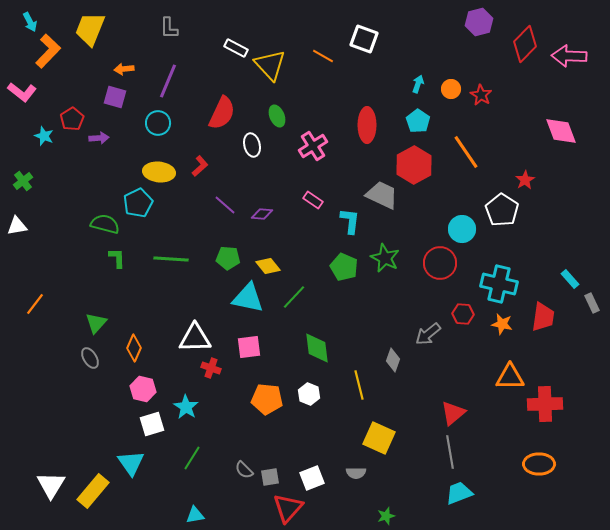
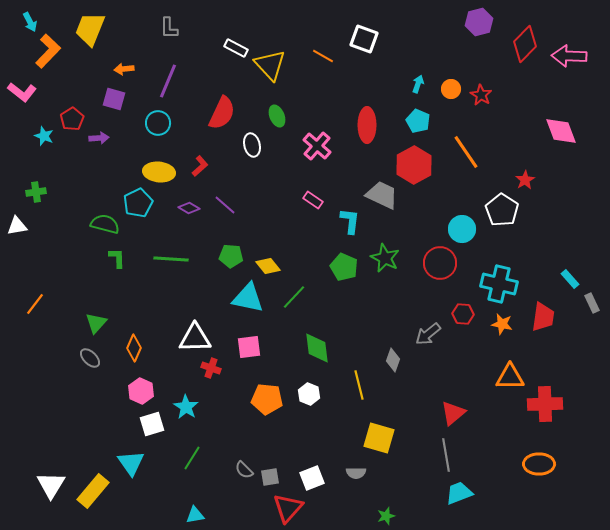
purple square at (115, 97): moved 1 px left, 2 px down
cyan pentagon at (418, 121): rotated 10 degrees counterclockwise
pink cross at (313, 146): moved 4 px right; rotated 16 degrees counterclockwise
green cross at (23, 181): moved 13 px right, 11 px down; rotated 30 degrees clockwise
purple diamond at (262, 214): moved 73 px left, 6 px up; rotated 25 degrees clockwise
green pentagon at (228, 258): moved 3 px right, 2 px up
gray ellipse at (90, 358): rotated 15 degrees counterclockwise
pink hexagon at (143, 389): moved 2 px left, 2 px down; rotated 10 degrees clockwise
yellow square at (379, 438): rotated 8 degrees counterclockwise
gray line at (450, 452): moved 4 px left, 3 px down
